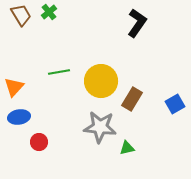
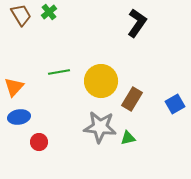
green triangle: moved 1 px right, 10 px up
